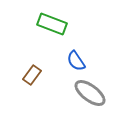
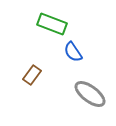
blue semicircle: moved 3 px left, 9 px up
gray ellipse: moved 1 px down
